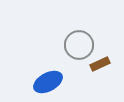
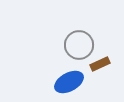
blue ellipse: moved 21 px right
